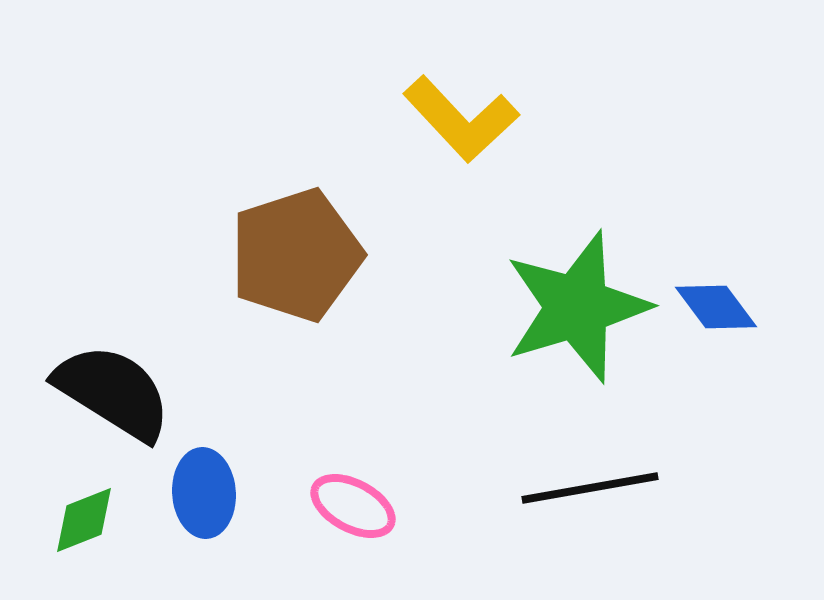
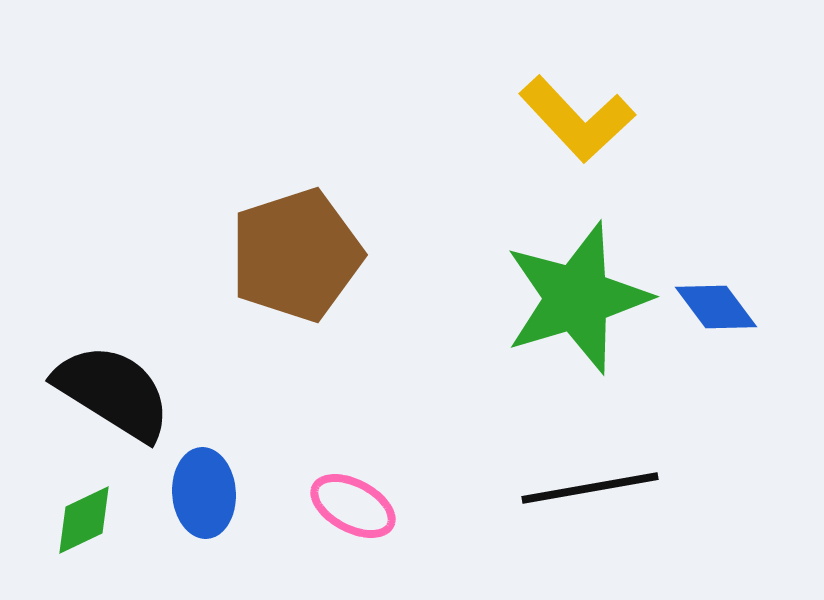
yellow L-shape: moved 116 px right
green star: moved 9 px up
green diamond: rotated 4 degrees counterclockwise
